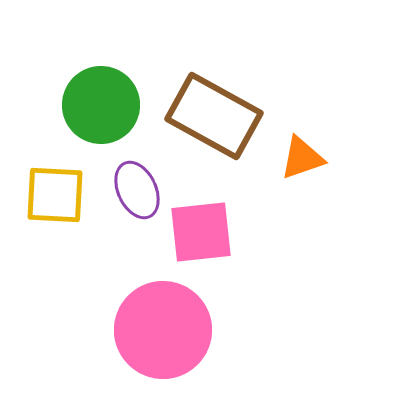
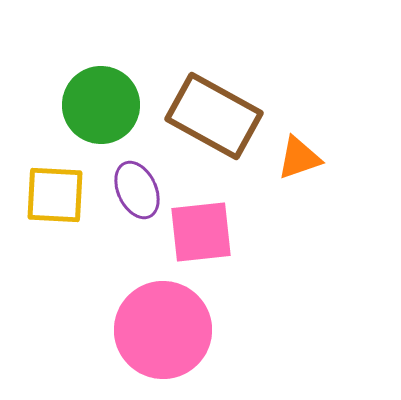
orange triangle: moved 3 px left
